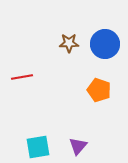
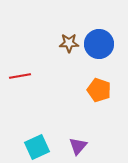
blue circle: moved 6 px left
red line: moved 2 px left, 1 px up
cyan square: moved 1 px left; rotated 15 degrees counterclockwise
